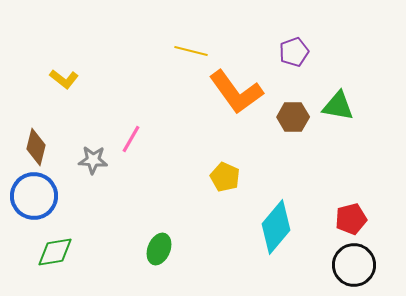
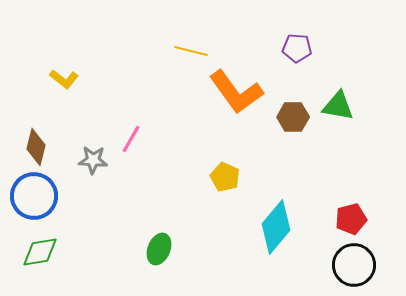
purple pentagon: moved 3 px right, 4 px up; rotated 24 degrees clockwise
green diamond: moved 15 px left
